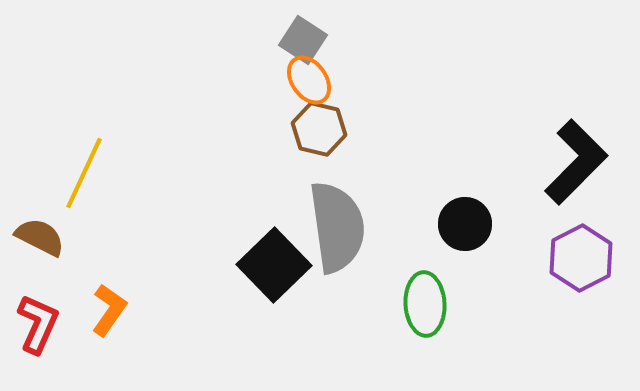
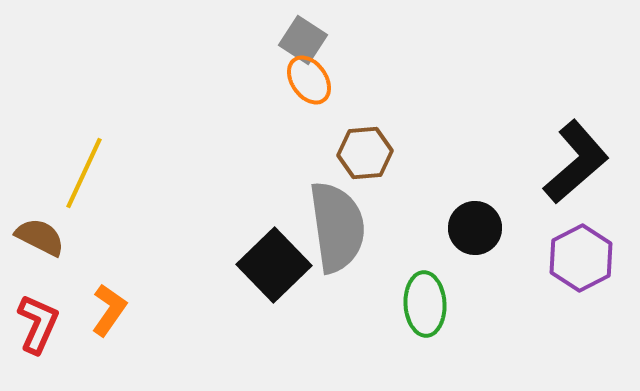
brown hexagon: moved 46 px right, 24 px down; rotated 18 degrees counterclockwise
black L-shape: rotated 4 degrees clockwise
black circle: moved 10 px right, 4 px down
